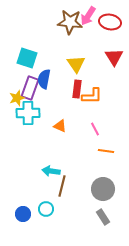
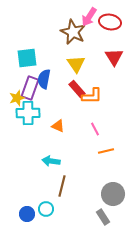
pink arrow: moved 1 px right, 1 px down
brown star: moved 3 px right, 10 px down; rotated 20 degrees clockwise
cyan square: rotated 25 degrees counterclockwise
red rectangle: rotated 48 degrees counterclockwise
orange triangle: moved 2 px left
orange line: rotated 21 degrees counterclockwise
cyan arrow: moved 10 px up
gray circle: moved 10 px right, 5 px down
blue circle: moved 4 px right
